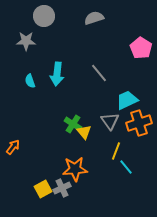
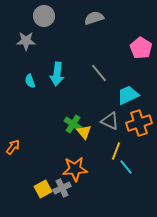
cyan trapezoid: moved 1 px right, 5 px up
gray triangle: rotated 30 degrees counterclockwise
